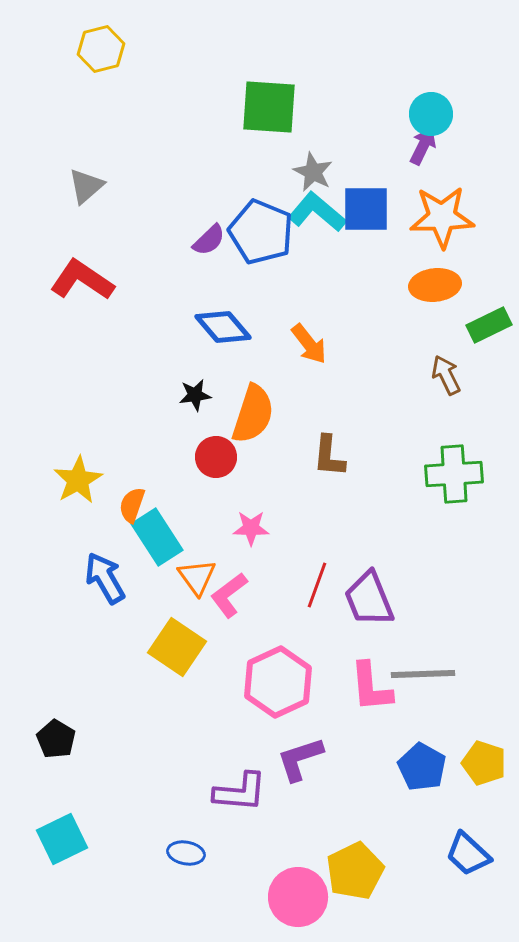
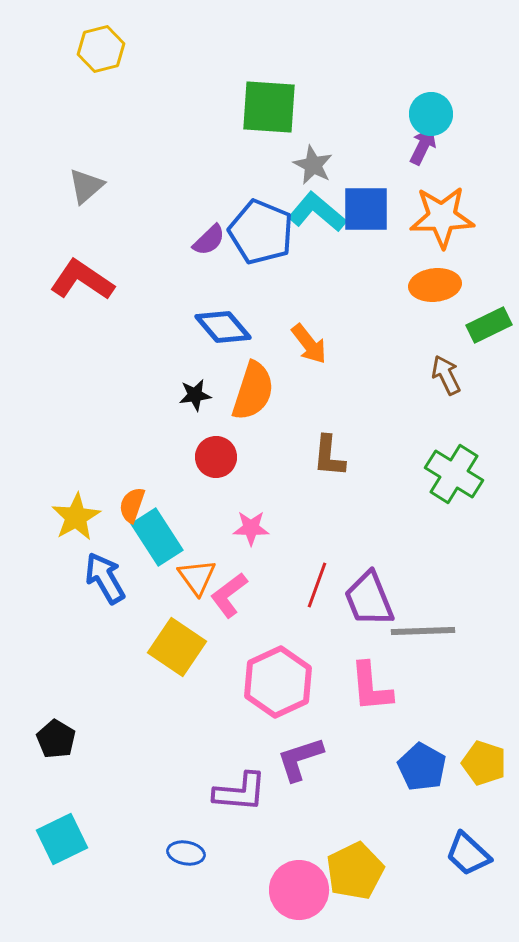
gray star at (313, 172): moved 7 px up
orange semicircle at (253, 414): moved 23 px up
green cross at (454, 474): rotated 36 degrees clockwise
yellow star at (78, 480): moved 2 px left, 37 px down
gray line at (423, 674): moved 43 px up
pink circle at (298, 897): moved 1 px right, 7 px up
